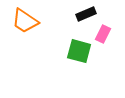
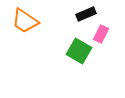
pink rectangle: moved 2 px left
green square: rotated 15 degrees clockwise
